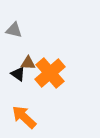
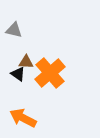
brown triangle: moved 2 px left, 1 px up
orange arrow: moved 1 px left, 1 px down; rotated 16 degrees counterclockwise
